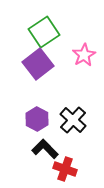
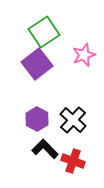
pink star: rotated 10 degrees clockwise
purple square: moved 1 px left
red cross: moved 8 px right, 8 px up
